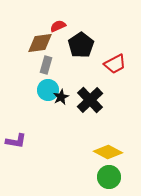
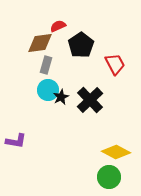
red trapezoid: rotated 90 degrees counterclockwise
yellow diamond: moved 8 px right
